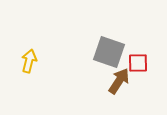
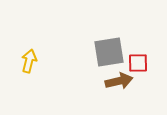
gray square: rotated 28 degrees counterclockwise
brown arrow: rotated 44 degrees clockwise
